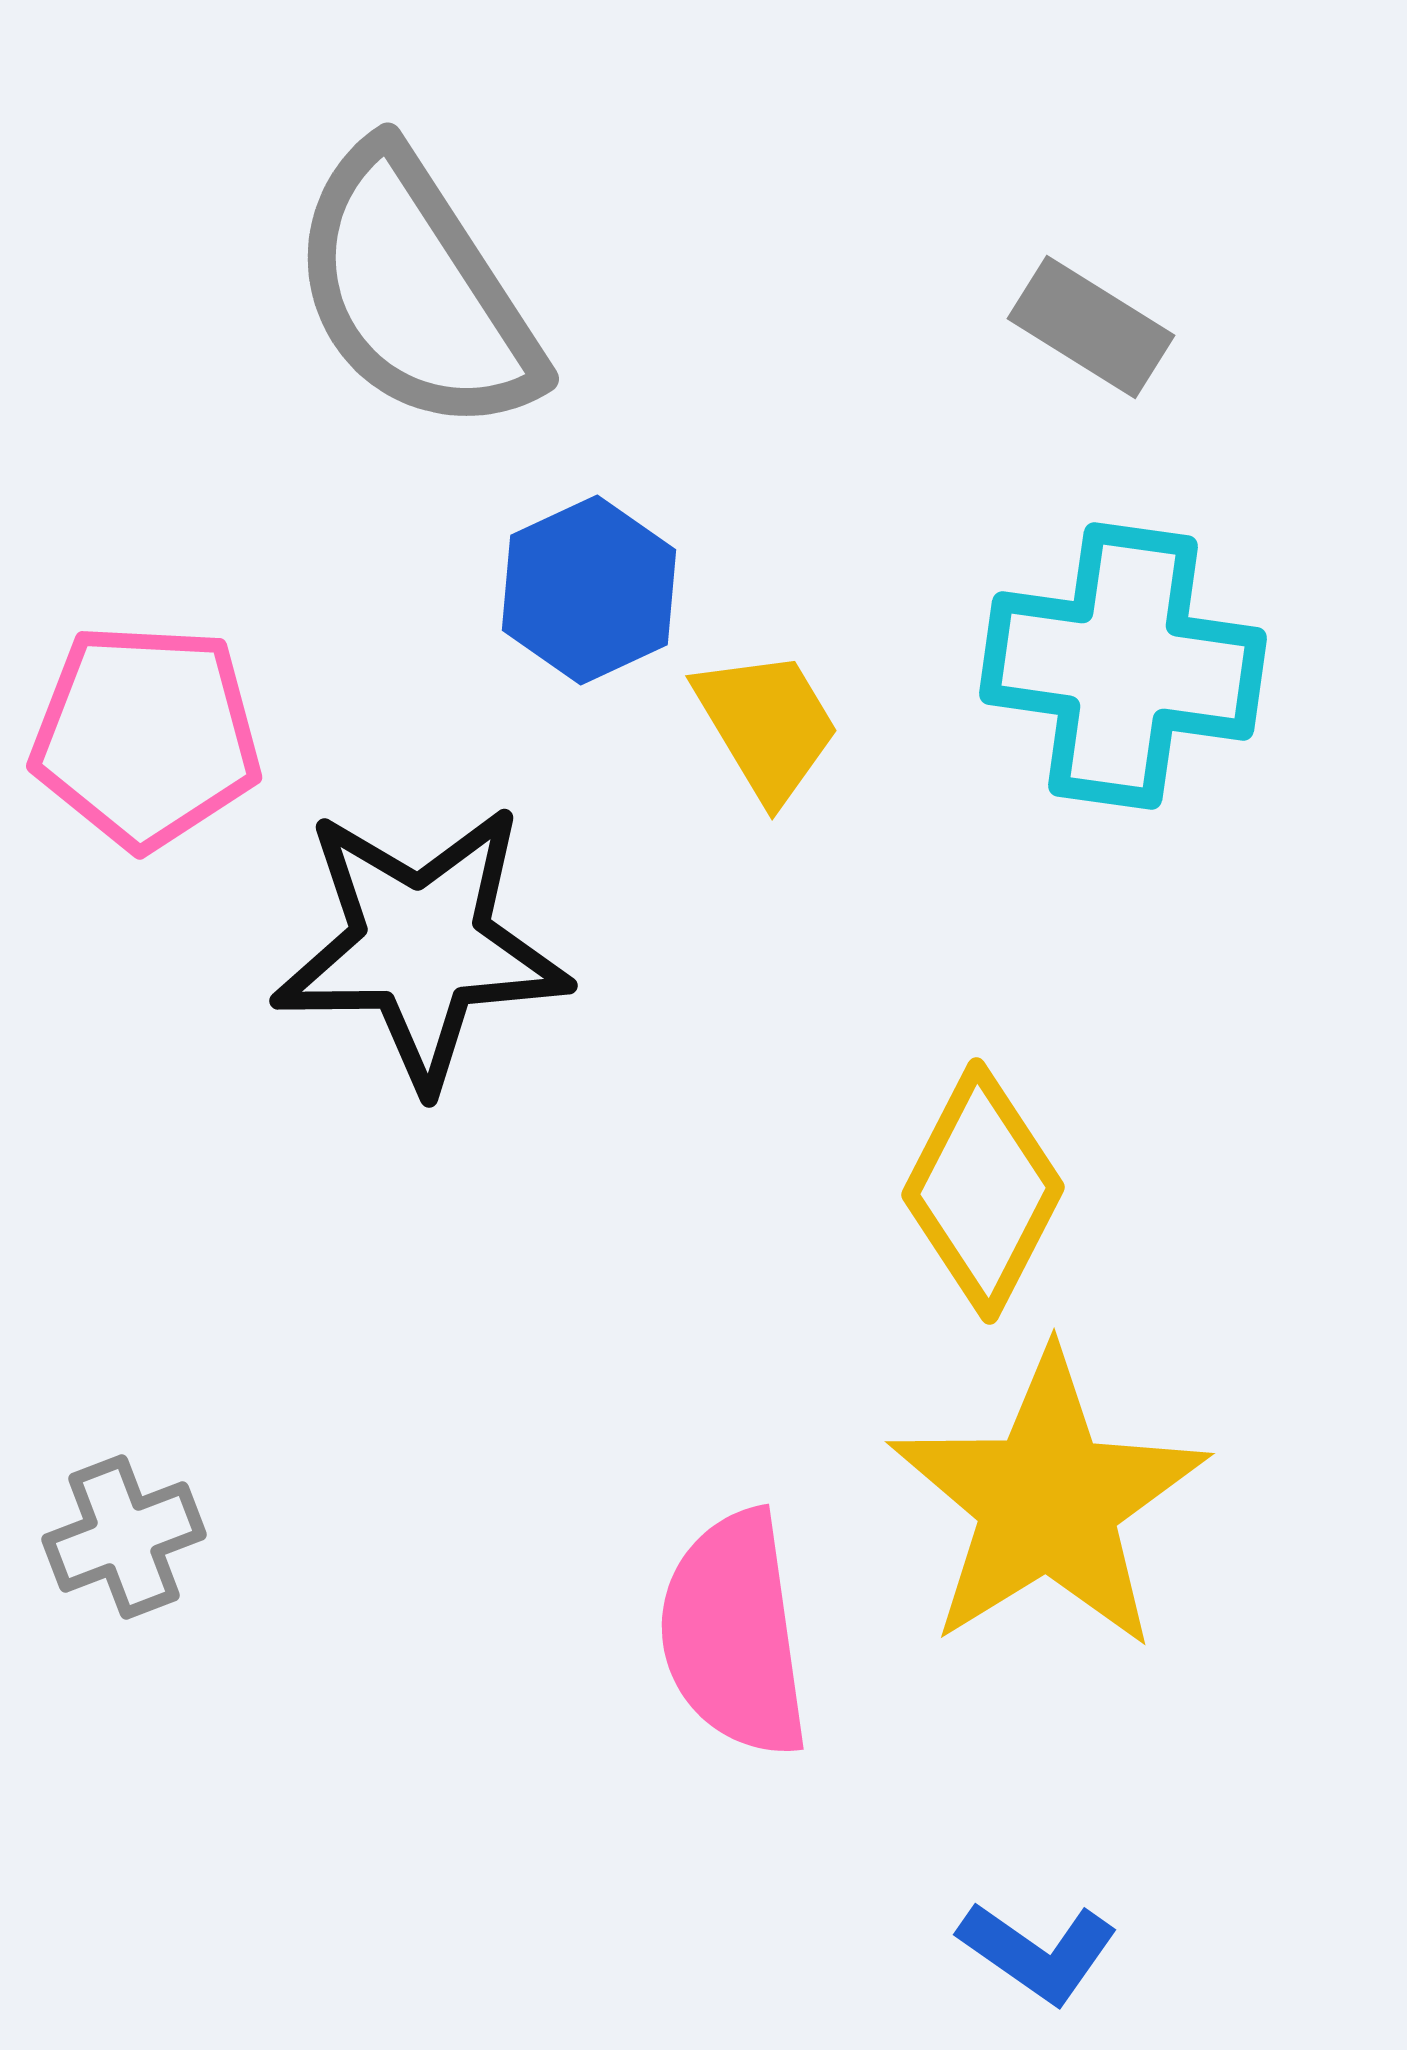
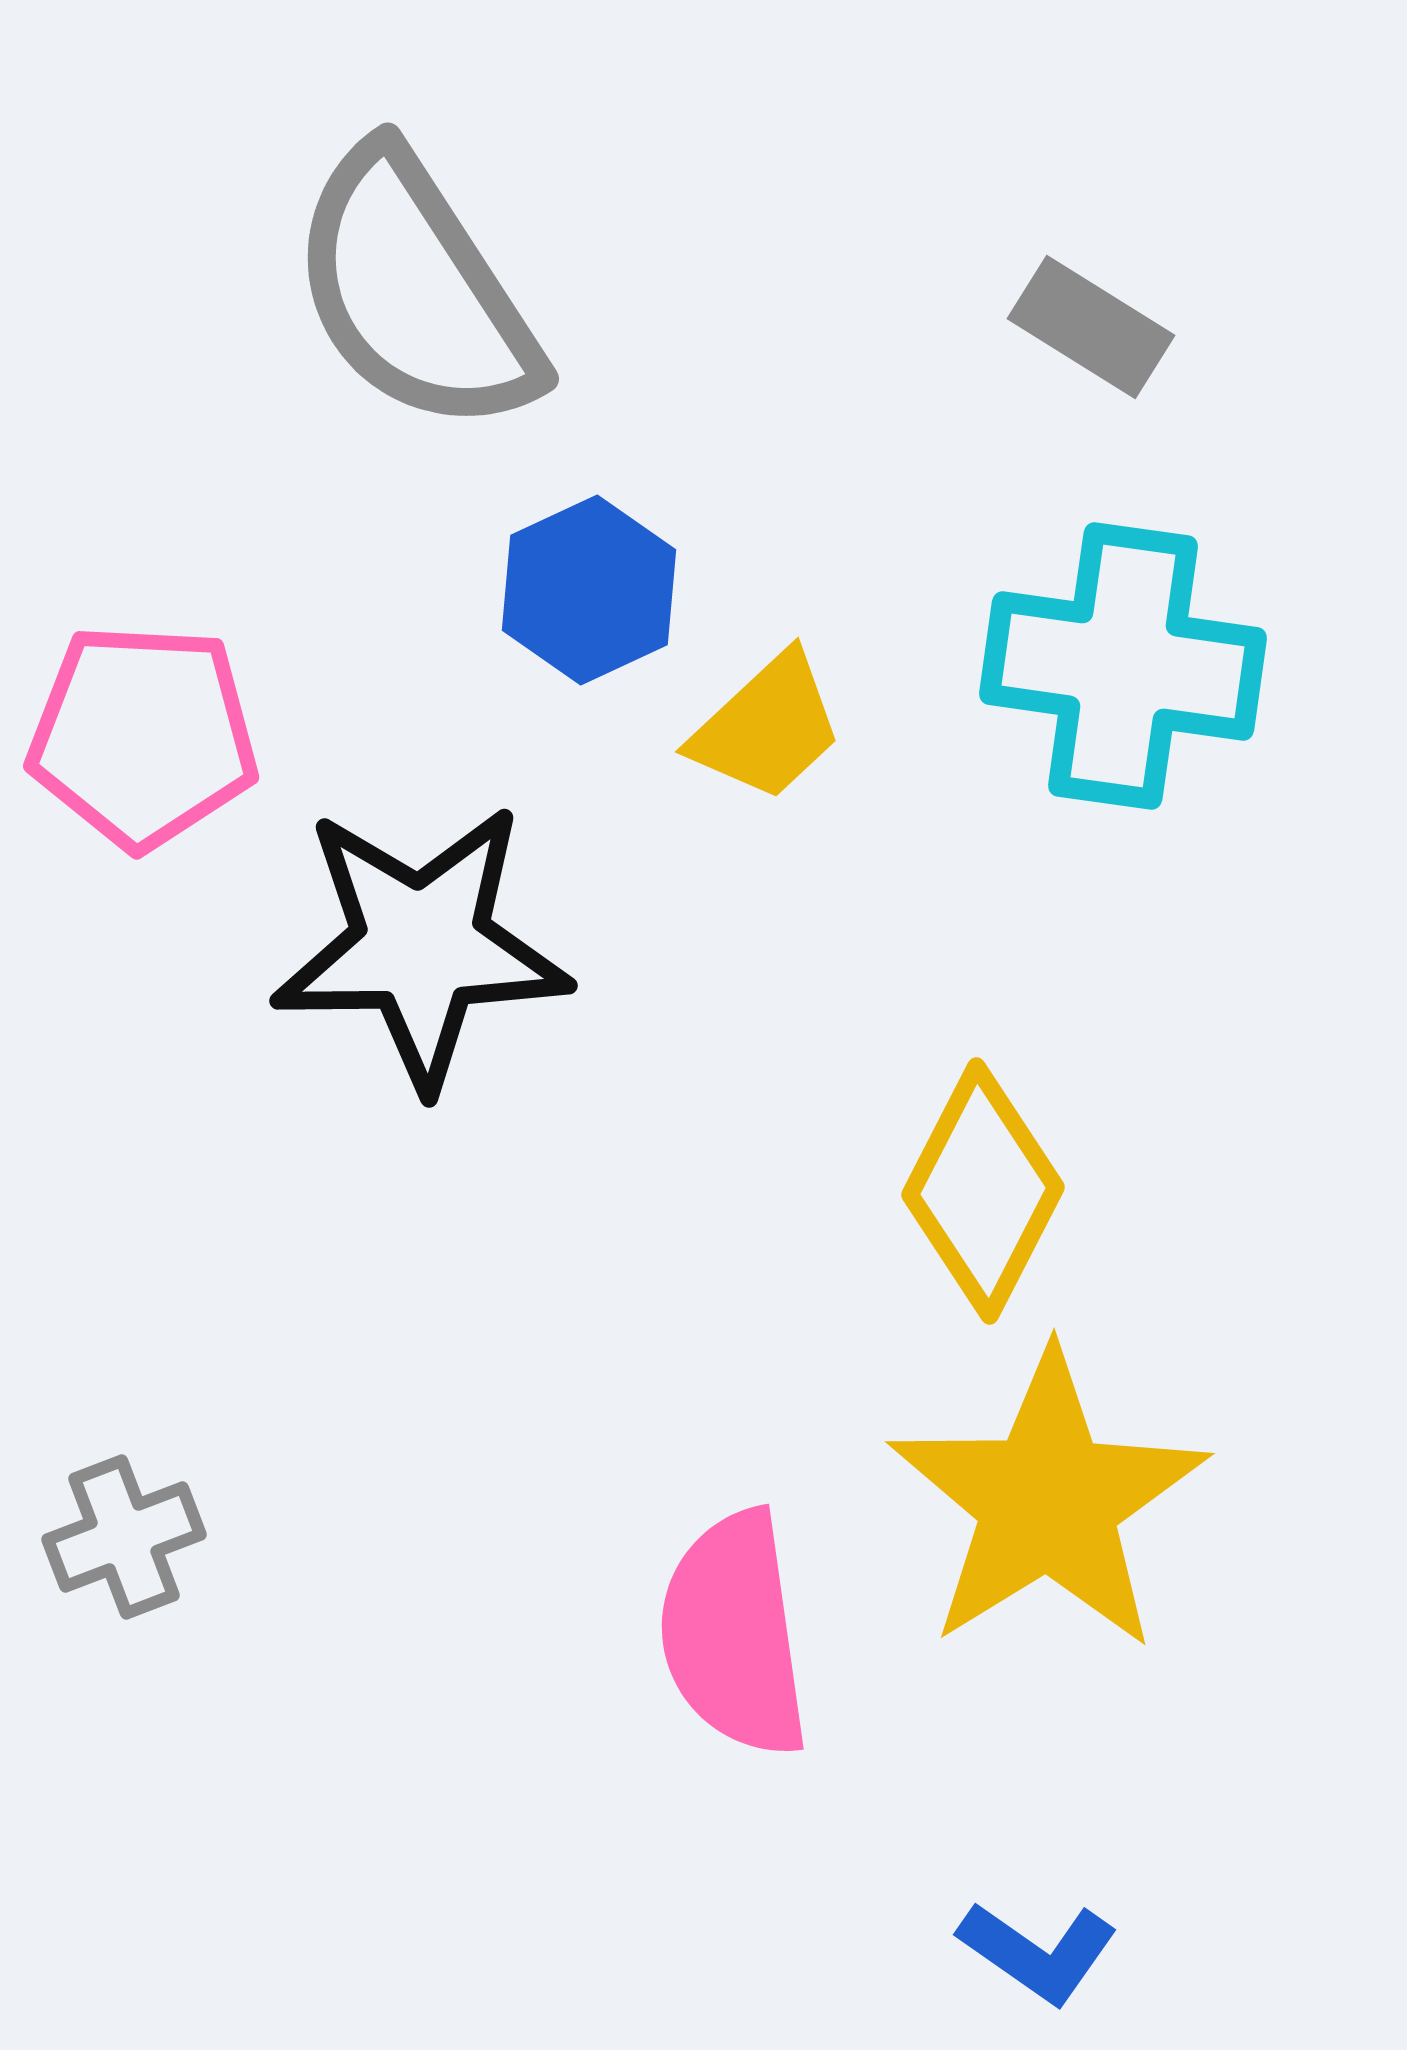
yellow trapezoid: moved 2 px down; rotated 78 degrees clockwise
pink pentagon: moved 3 px left
